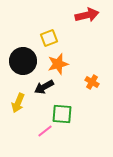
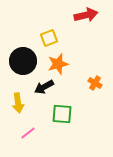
red arrow: moved 1 px left
orange cross: moved 3 px right, 1 px down
yellow arrow: rotated 30 degrees counterclockwise
pink line: moved 17 px left, 2 px down
